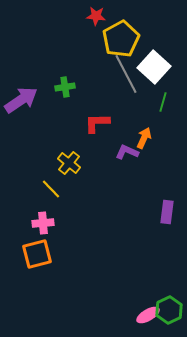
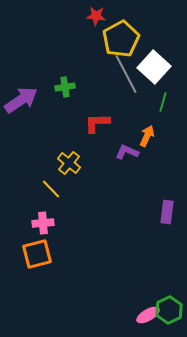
orange arrow: moved 3 px right, 2 px up
